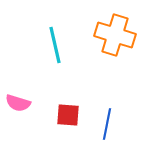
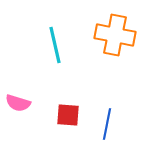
orange cross: rotated 6 degrees counterclockwise
